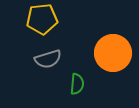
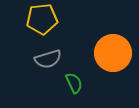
green semicircle: moved 3 px left, 1 px up; rotated 30 degrees counterclockwise
